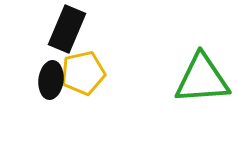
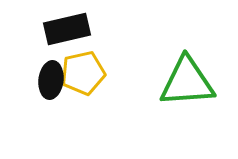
black rectangle: rotated 54 degrees clockwise
green triangle: moved 15 px left, 3 px down
